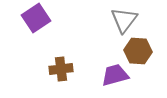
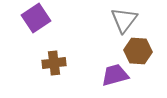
brown cross: moved 7 px left, 6 px up
